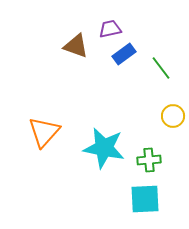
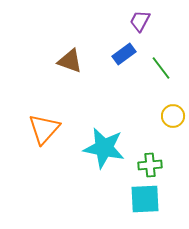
purple trapezoid: moved 30 px right, 8 px up; rotated 50 degrees counterclockwise
brown triangle: moved 6 px left, 15 px down
orange triangle: moved 3 px up
green cross: moved 1 px right, 5 px down
